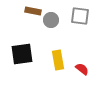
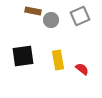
gray square: rotated 30 degrees counterclockwise
black square: moved 1 px right, 2 px down
